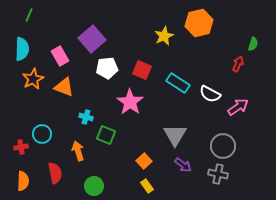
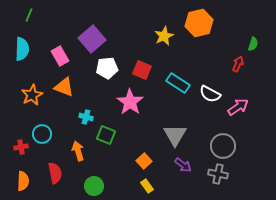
orange star: moved 1 px left, 16 px down
